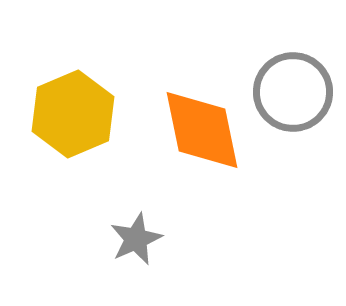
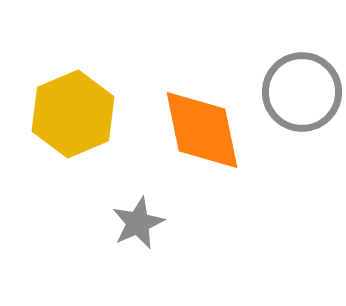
gray circle: moved 9 px right
gray star: moved 2 px right, 16 px up
